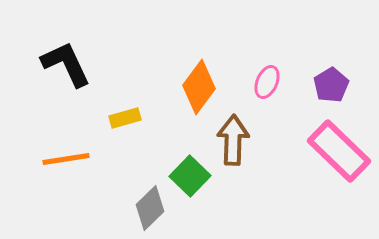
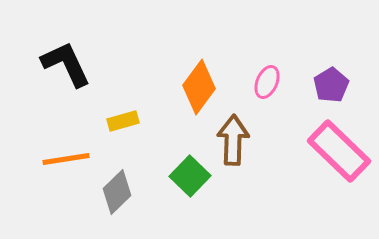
yellow rectangle: moved 2 px left, 3 px down
gray diamond: moved 33 px left, 16 px up
